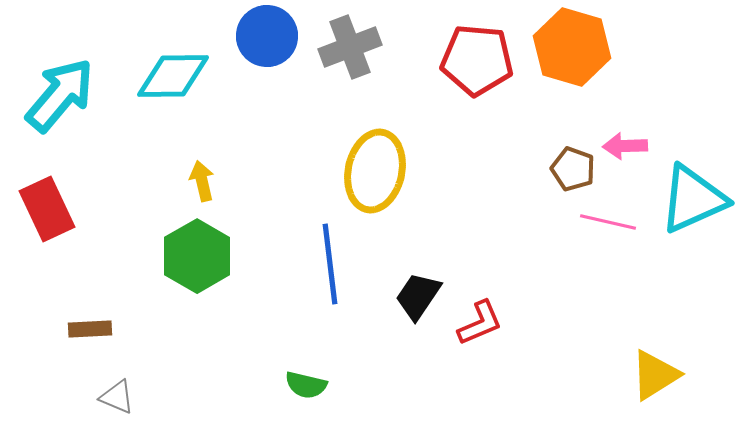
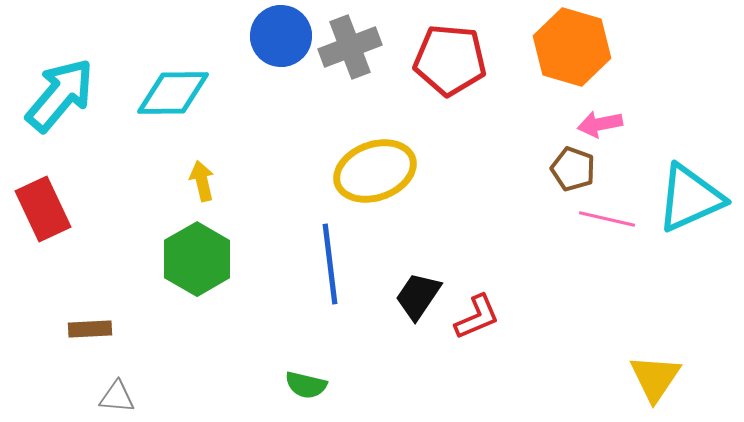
blue circle: moved 14 px right
red pentagon: moved 27 px left
cyan diamond: moved 17 px down
pink arrow: moved 25 px left, 22 px up; rotated 9 degrees counterclockwise
yellow ellipse: rotated 58 degrees clockwise
cyan triangle: moved 3 px left, 1 px up
red rectangle: moved 4 px left
pink line: moved 1 px left, 3 px up
green hexagon: moved 3 px down
red L-shape: moved 3 px left, 6 px up
yellow triangle: moved 3 px down; rotated 24 degrees counterclockwise
gray triangle: rotated 18 degrees counterclockwise
